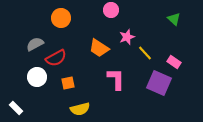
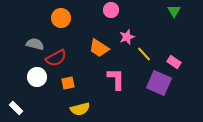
green triangle: moved 8 px up; rotated 16 degrees clockwise
gray semicircle: rotated 42 degrees clockwise
yellow line: moved 1 px left, 1 px down
